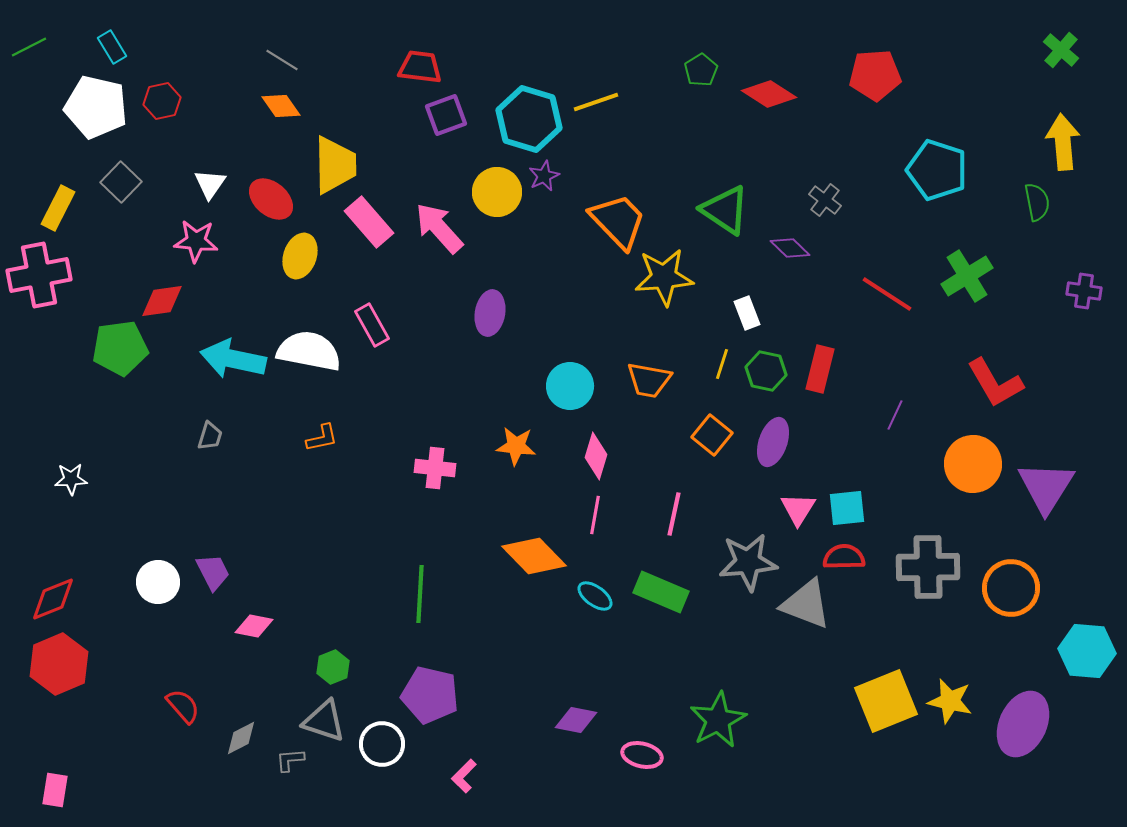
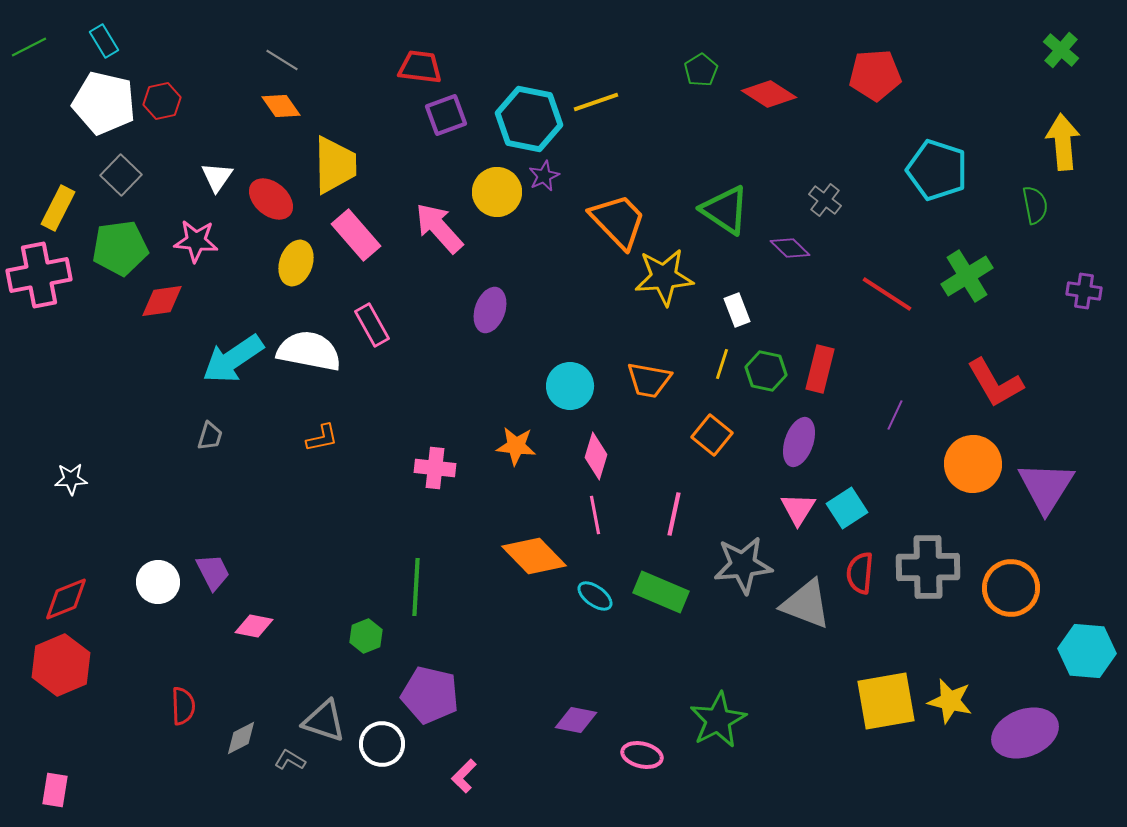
cyan rectangle at (112, 47): moved 8 px left, 6 px up
white pentagon at (96, 107): moved 8 px right, 4 px up
cyan hexagon at (529, 119): rotated 6 degrees counterclockwise
gray square at (121, 182): moved 7 px up
white triangle at (210, 184): moved 7 px right, 7 px up
green semicircle at (1037, 202): moved 2 px left, 3 px down
pink rectangle at (369, 222): moved 13 px left, 13 px down
yellow ellipse at (300, 256): moved 4 px left, 7 px down
purple ellipse at (490, 313): moved 3 px up; rotated 9 degrees clockwise
white rectangle at (747, 313): moved 10 px left, 3 px up
green pentagon at (120, 348): moved 100 px up
cyan arrow at (233, 359): rotated 46 degrees counterclockwise
purple ellipse at (773, 442): moved 26 px right
cyan square at (847, 508): rotated 27 degrees counterclockwise
pink line at (595, 515): rotated 21 degrees counterclockwise
red semicircle at (844, 557): moved 16 px right, 16 px down; rotated 84 degrees counterclockwise
gray star at (748, 562): moved 5 px left, 3 px down
green line at (420, 594): moved 4 px left, 7 px up
red diamond at (53, 599): moved 13 px right
red hexagon at (59, 664): moved 2 px right, 1 px down
green hexagon at (333, 667): moved 33 px right, 31 px up
yellow square at (886, 701): rotated 12 degrees clockwise
red semicircle at (183, 706): rotated 39 degrees clockwise
purple ellipse at (1023, 724): moved 2 px right, 9 px down; rotated 44 degrees clockwise
gray L-shape at (290, 760): rotated 36 degrees clockwise
